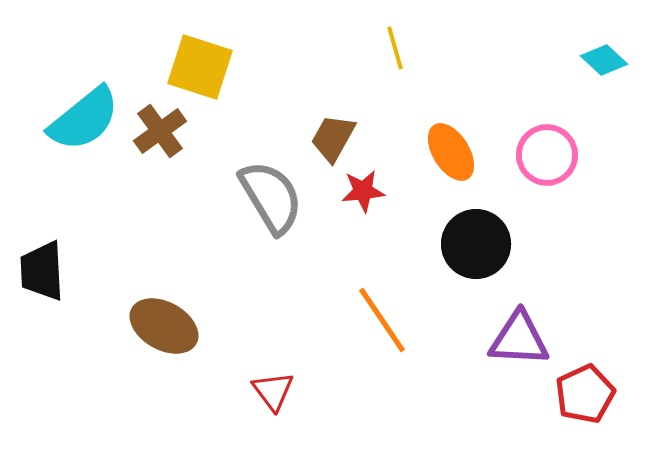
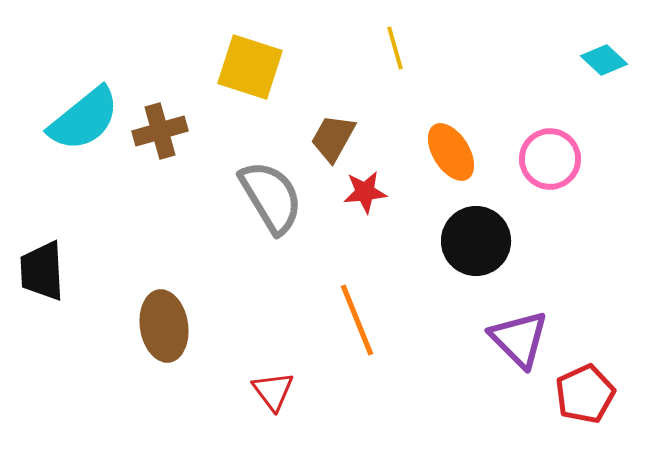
yellow square: moved 50 px right
brown cross: rotated 20 degrees clockwise
pink circle: moved 3 px right, 4 px down
red star: moved 2 px right, 1 px down
black circle: moved 3 px up
orange line: moved 25 px left; rotated 12 degrees clockwise
brown ellipse: rotated 52 degrees clockwise
purple triangle: rotated 42 degrees clockwise
